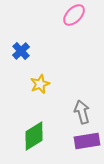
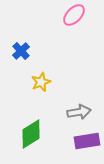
yellow star: moved 1 px right, 2 px up
gray arrow: moved 3 px left; rotated 95 degrees clockwise
green diamond: moved 3 px left, 2 px up
